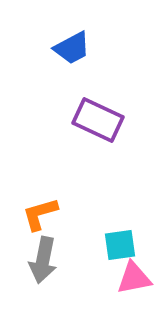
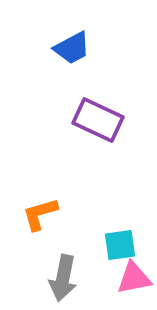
gray arrow: moved 20 px right, 18 px down
